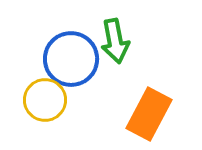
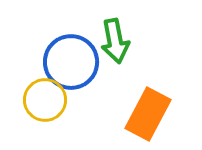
blue circle: moved 3 px down
orange rectangle: moved 1 px left
